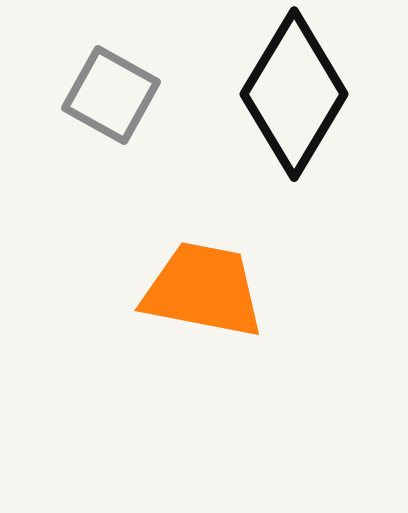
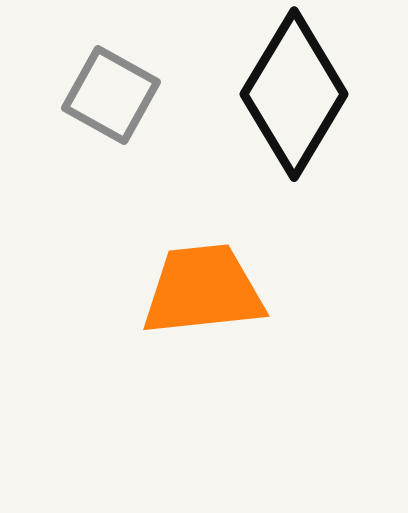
orange trapezoid: rotated 17 degrees counterclockwise
